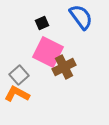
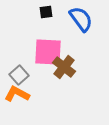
blue semicircle: moved 2 px down
black square: moved 4 px right, 11 px up; rotated 16 degrees clockwise
pink square: rotated 24 degrees counterclockwise
brown cross: rotated 25 degrees counterclockwise
